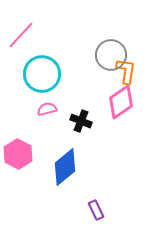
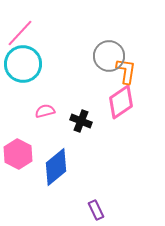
pink line: moved 1 px left, 2 px up
gray circle: moved 2 px left, 1 px down
cyan circle: moved 19 px left, 10 px up
pink semicircle: moved 2 px left, 2 px down
blue diamond: moved 9 px left
